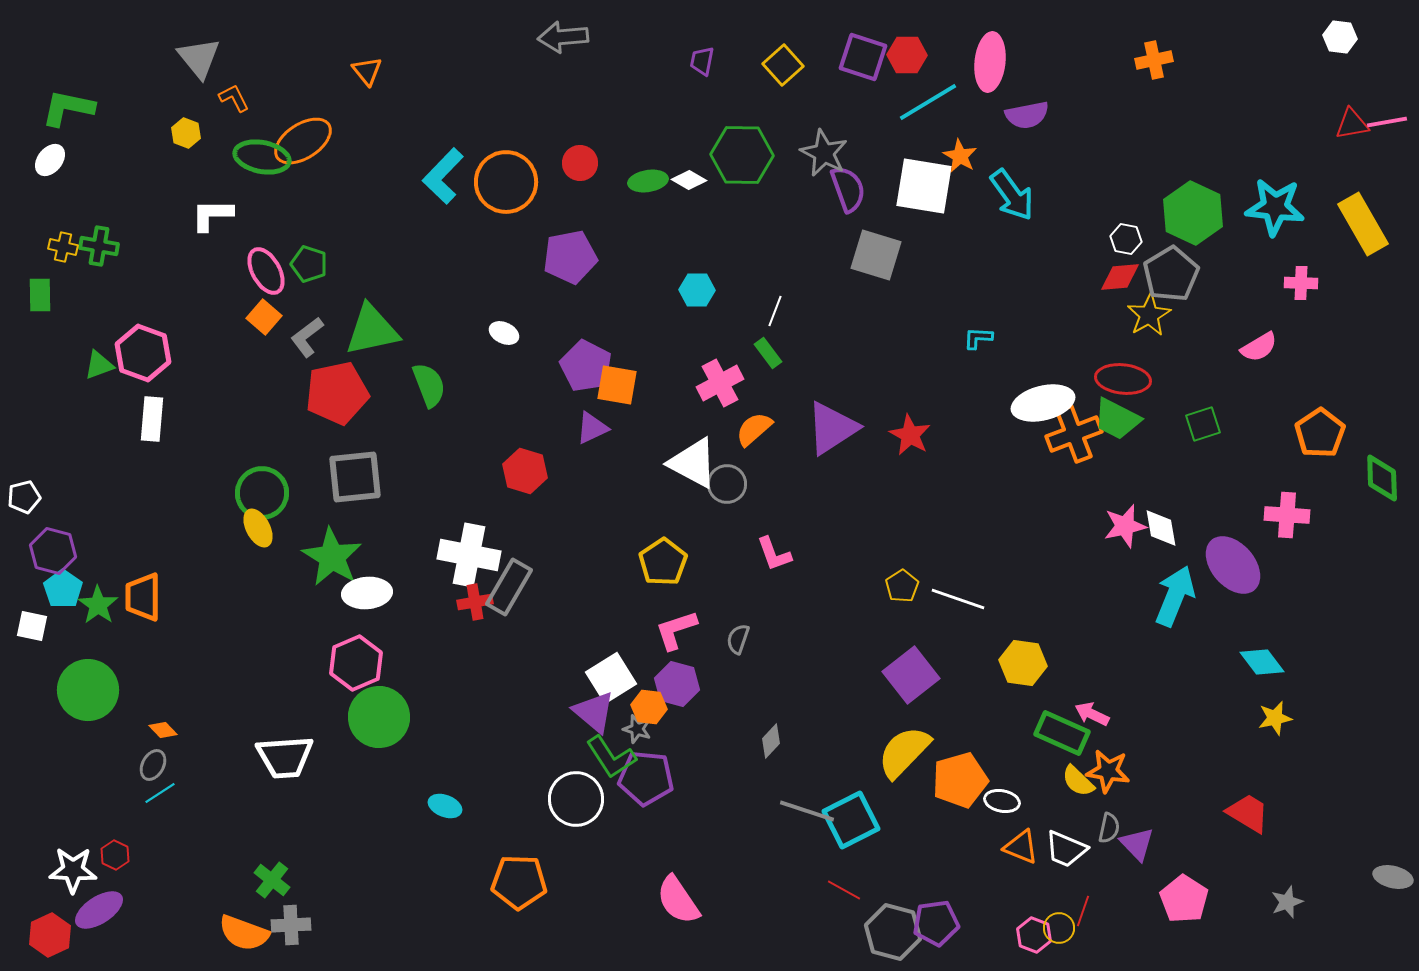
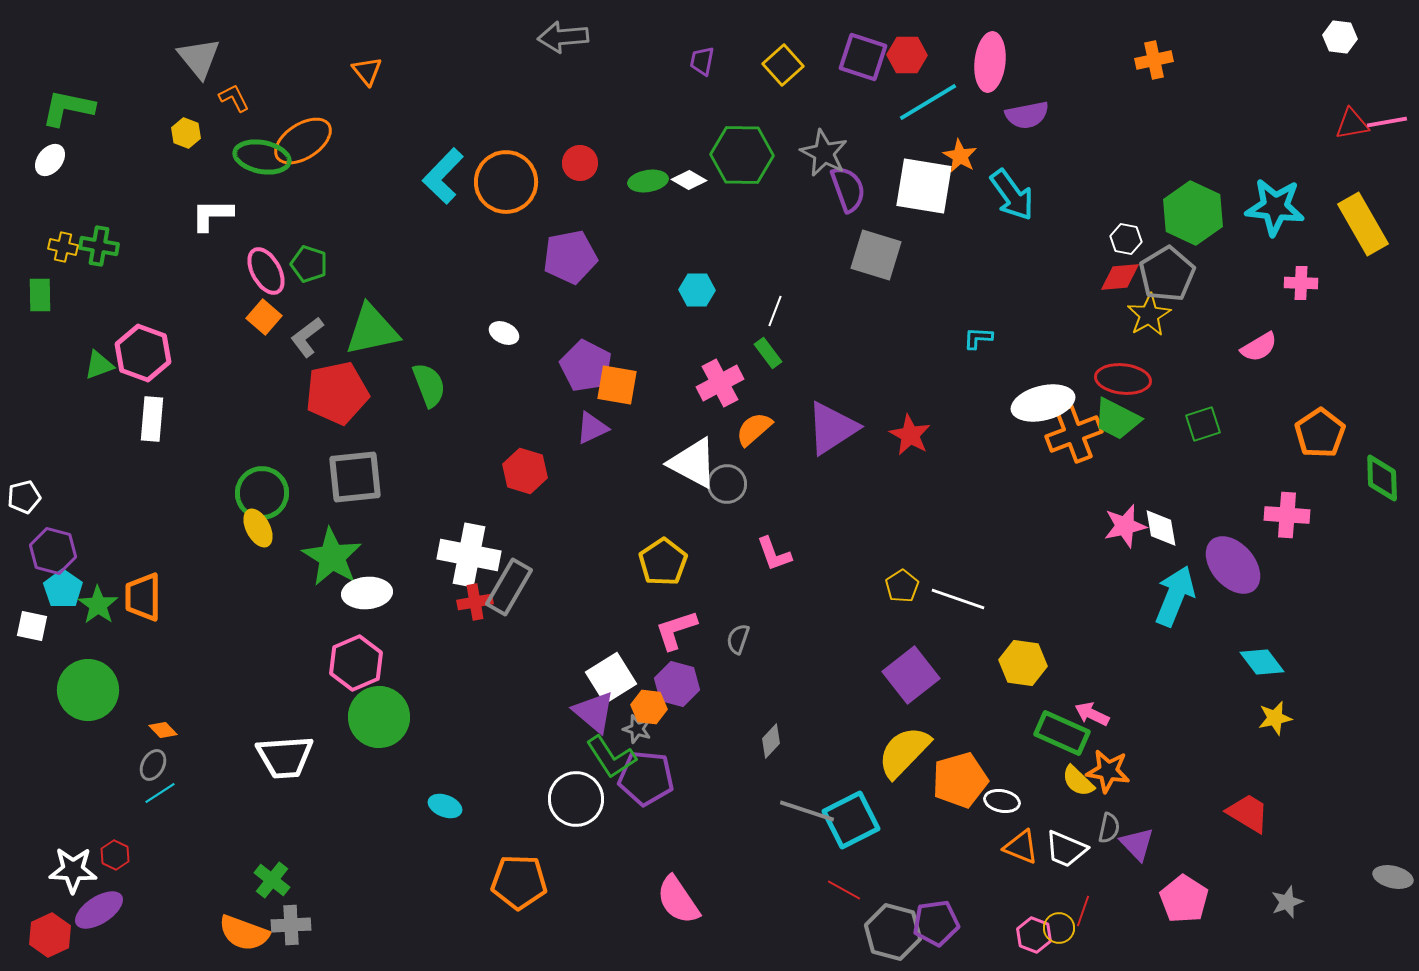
gray pentagon at (1171, 274): moved 4 px left
